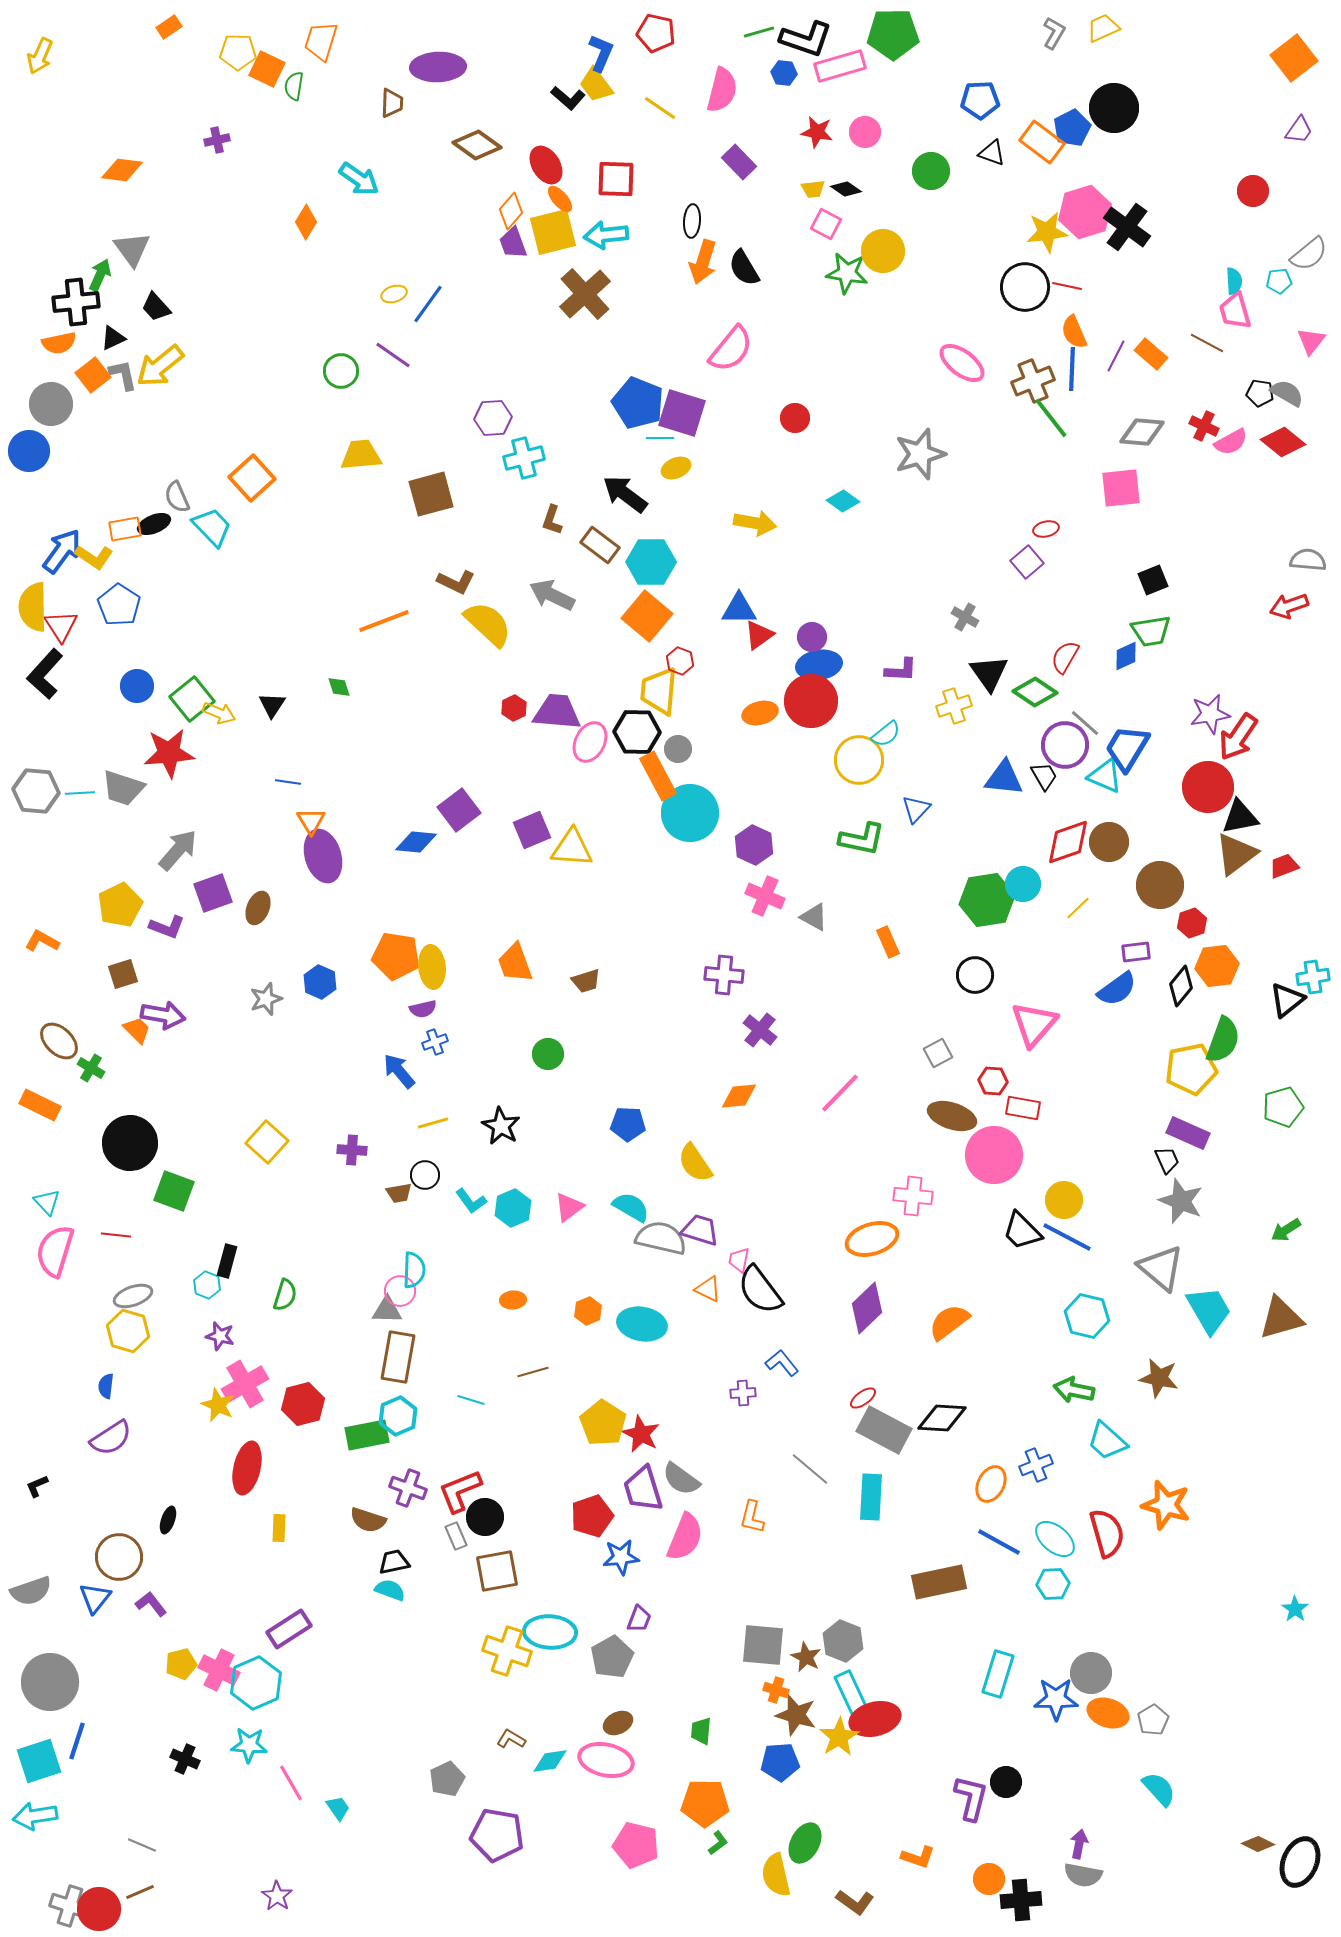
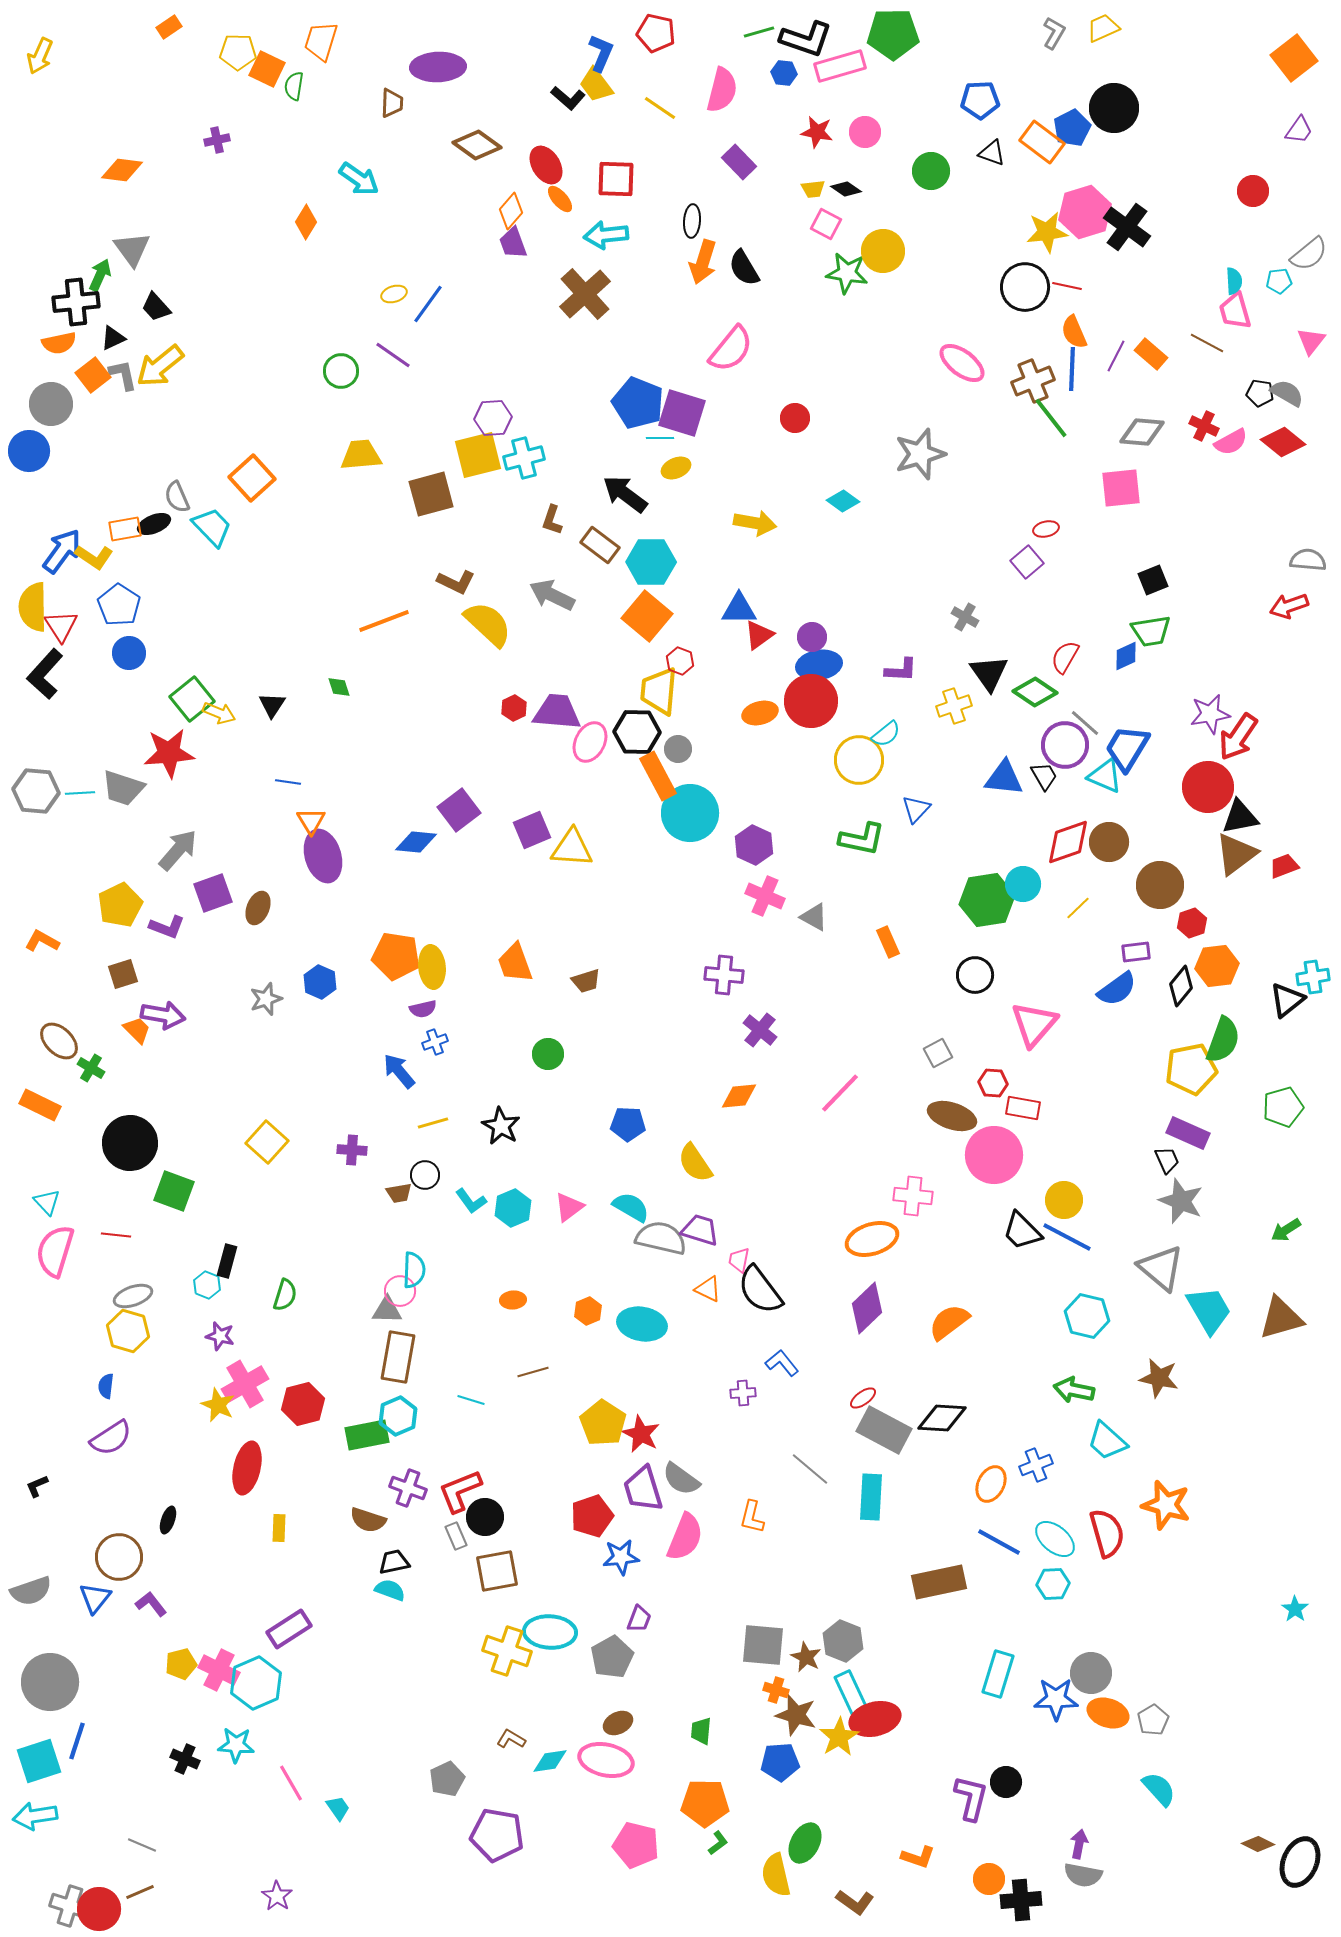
yellow square at (553, 232): moved 75 px left, 223 px down
blue circle at (137, 686): moved 8 px left, 33 px up
red hexagon at (993, 1081): moved 2 px down
cyan star at (249, 1745): moved 13 px left
